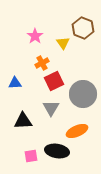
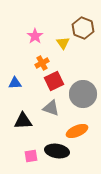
gray triangle: rotated 42 degrees counterclockwise
